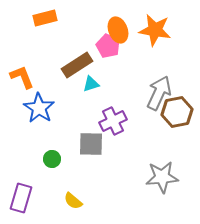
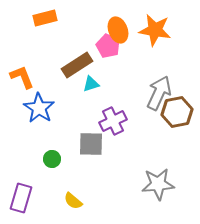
gray star: moved 4 px left, 7 px down
